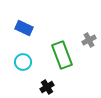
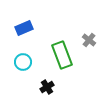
blue rectangle: rotated 48 degrees counterclockwise
gray cross: rotated 24 degrees counterclockwise
